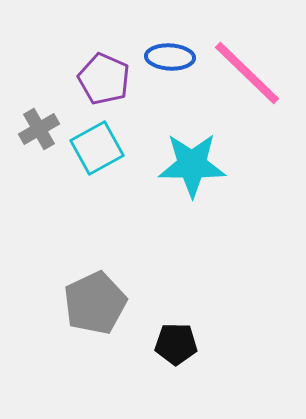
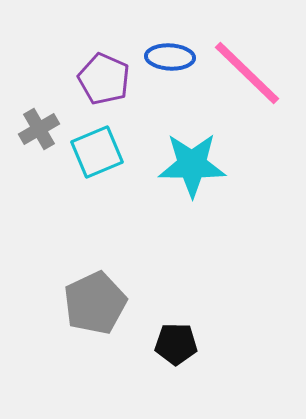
cyan square: moved 4 px down; rotated 6 degrees clockwise
